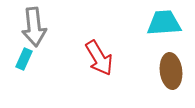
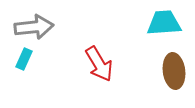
gray arrow: rotated 90 degrees counterclockwise
red arrow: moved 6 px down
brown ellipse: moved 3 px right
